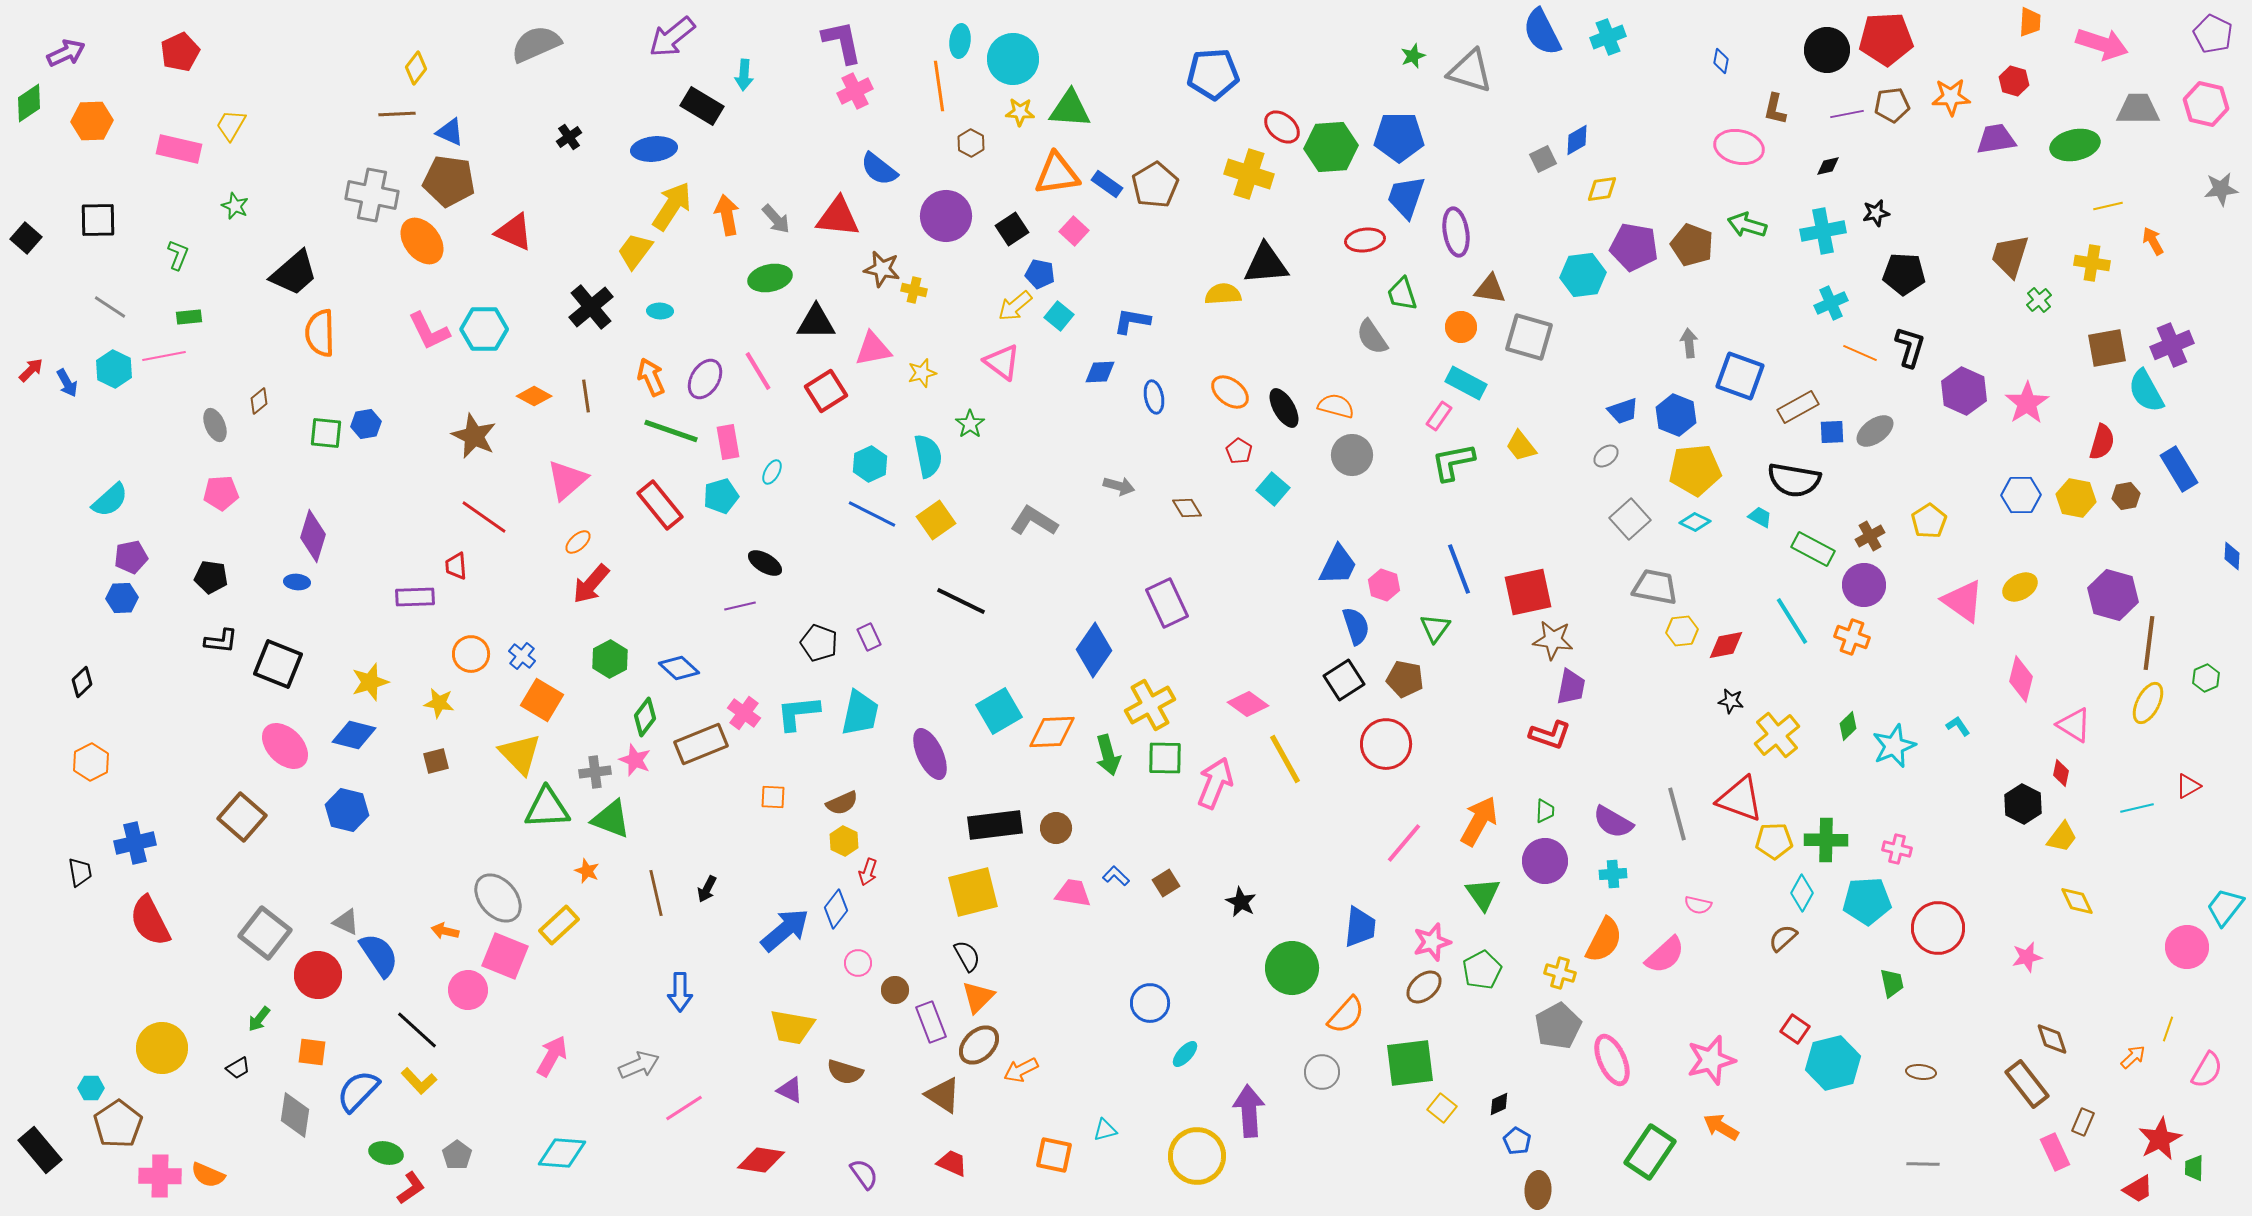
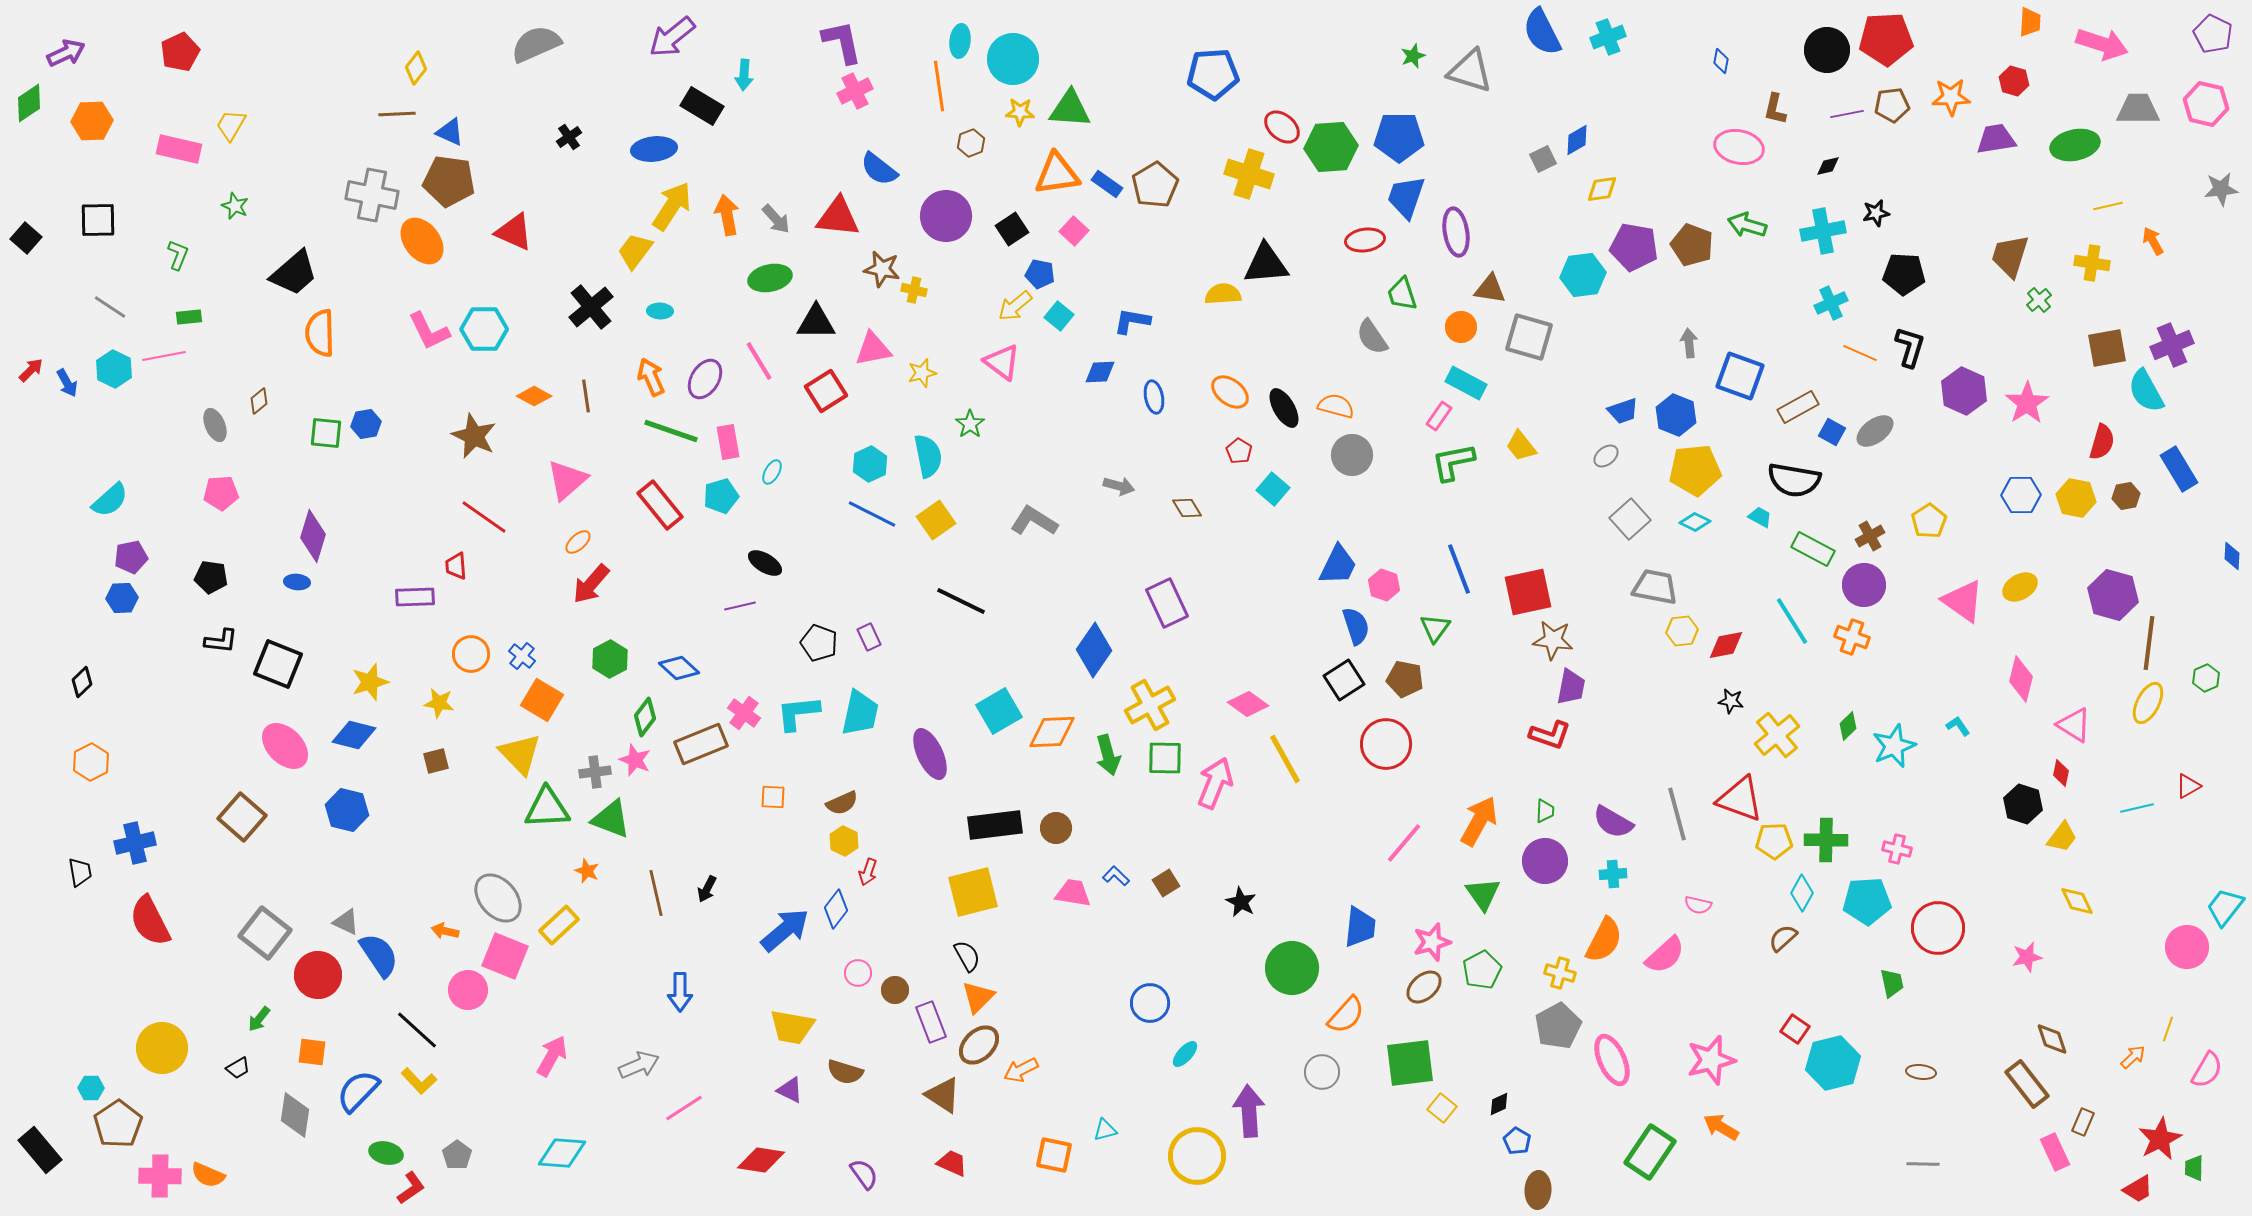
brown hexagon at (971, 143): rotated 12 degrees clockwise
pink line at (758, 371): moved 1 px right, 10 px up
blue square at (1832, 432): rotated 32 degrees clockwise
black hexagon at (2023, 804): rotated 9 degrees counterclockwise
pink circle at (858, 963): moved 10 px down
